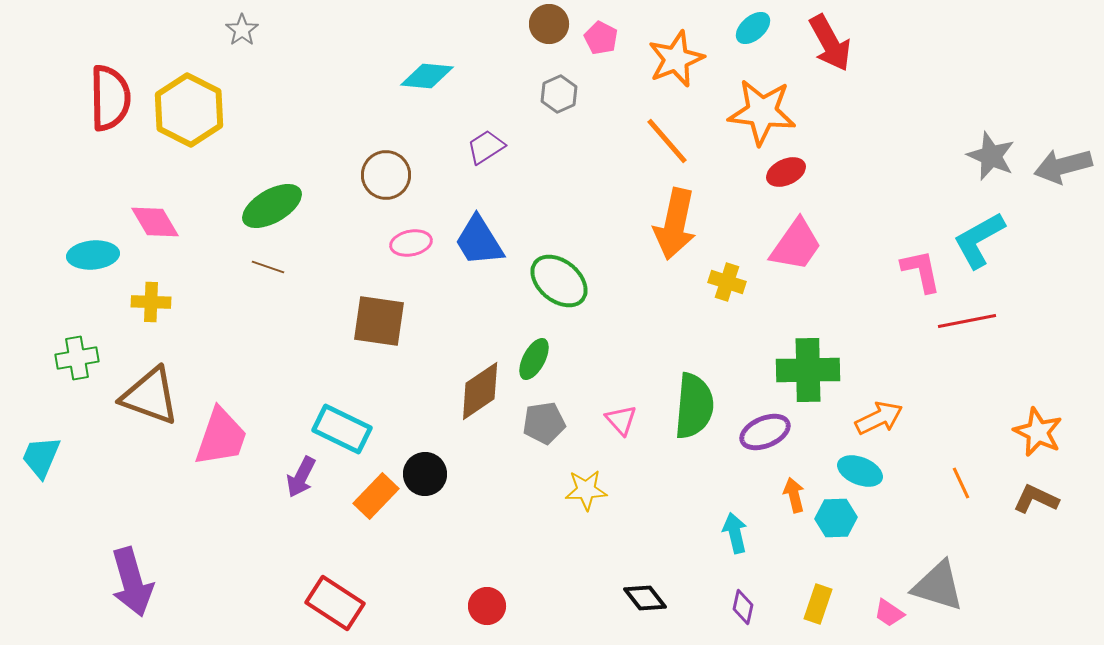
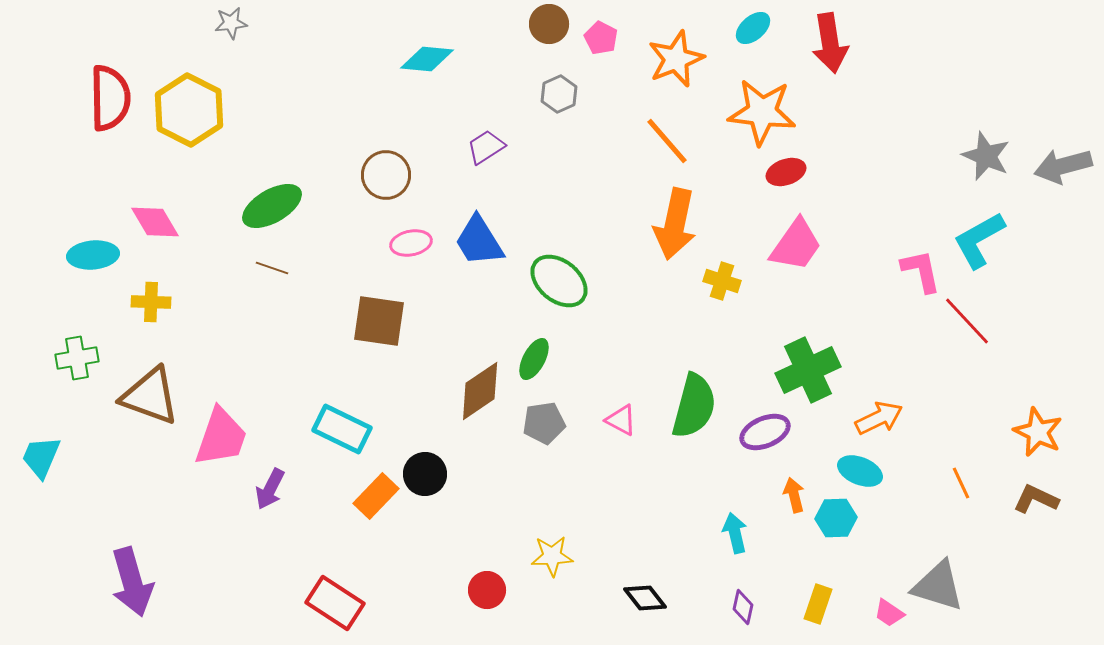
gray star at (242, 30): moved 11 px left, 7 px up; rotated 28 degrees clockwise
red arrow at (830, 43): rotated 20 degrees clockwise
cyan diamond at (427, 76): moved 17 px up
gray star at (991, 156): moved 5 px left
red ellipse at (786, 172): rotated 6 degrees clockwise
brown line at (268, 267): moved 4 px right, 1 px down
yellow cross at (727, 282): moved 5 px left, 1 px up
red line at (967, 321): rotated 58 degrees clockwise
green cross at (808, 370): rotated 24 degrees counterclockwise
green semicircle at (694, 406): rotated 10 degrees clockwise
pink triangle at (621, 420): rotated 20 degrees counterclockwise
purple arrow at (301, 477): moved 31 px left, 12 px down
yellow star at (586, 490): moved 34 px left, 66 px down
red circle at (487, 606): moved 16 px up
